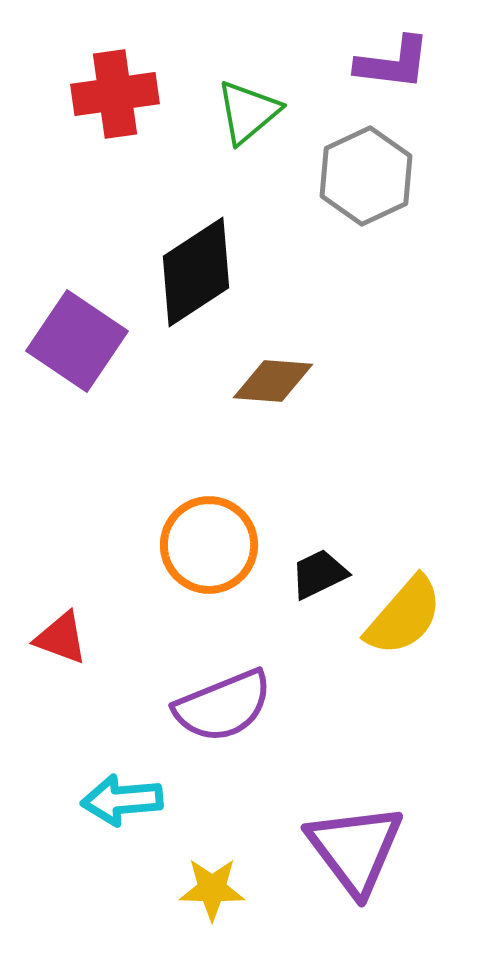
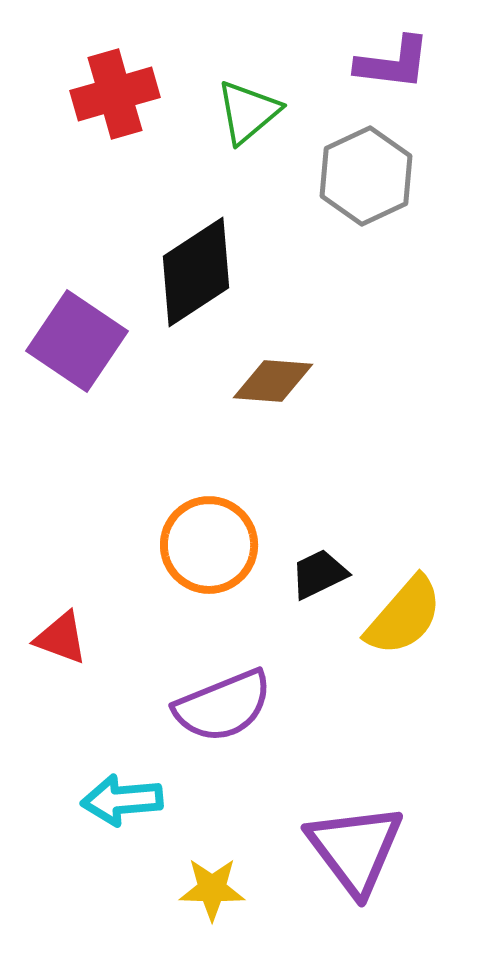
red cross: rotated 8 degrees counterclockwise
